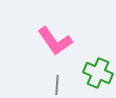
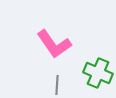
pink L-shape: moved 1 px left, 3 px down
